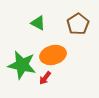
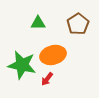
green triangle: rotated 28 degrees counterclockwise
red arrow: moved 2 px right, 1 px down
